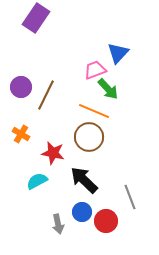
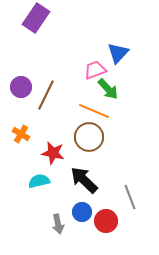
cyan semicircle: moved 2 px right; rotated 15 degrees clockwise
